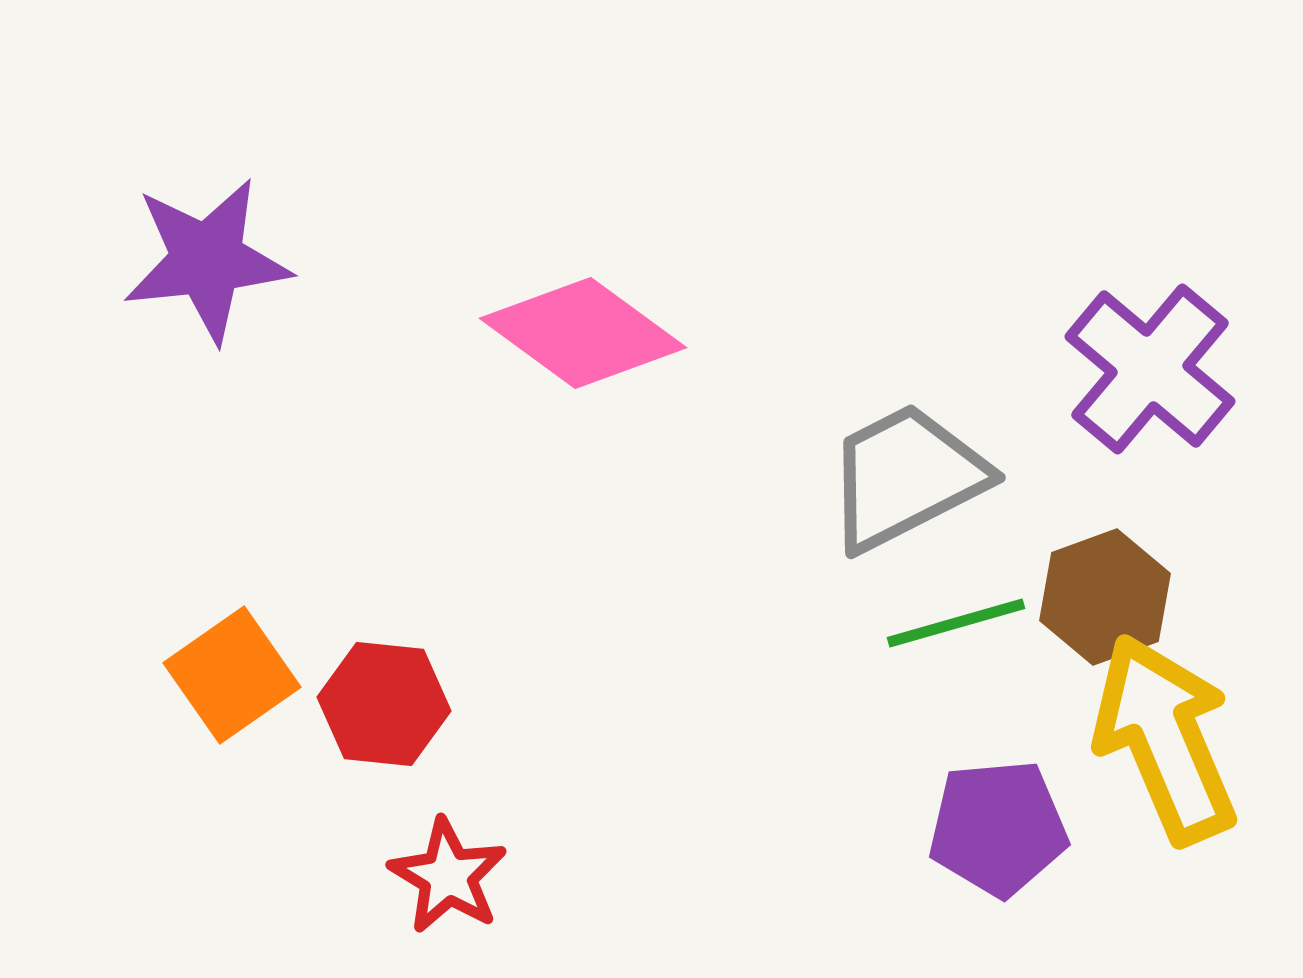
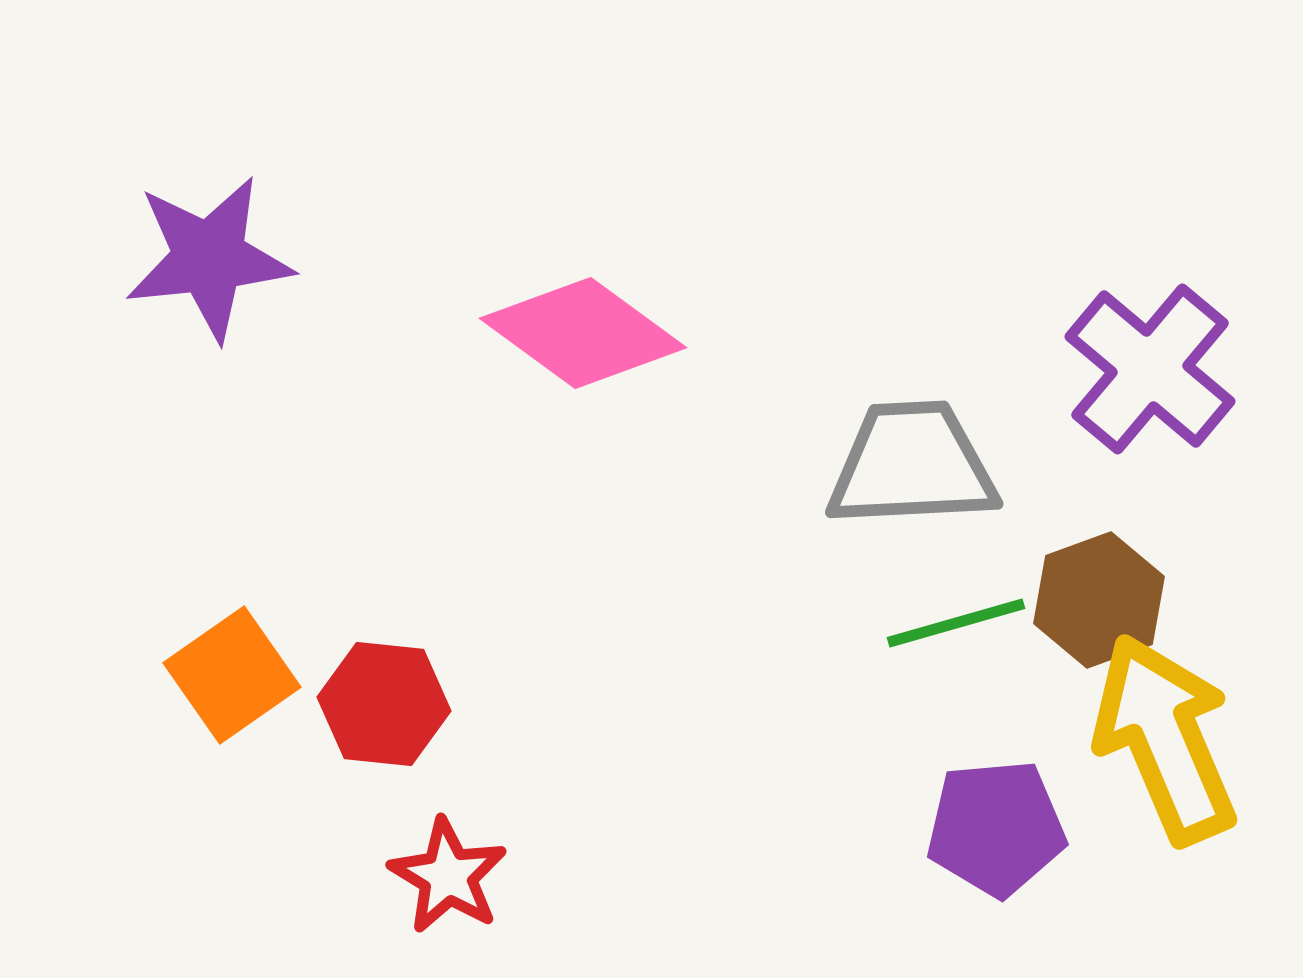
purple star: moved 2 px right, 2 px up
gray trapezoid: moved 6 px right, 12 px up; rotated 24 degrees clockwise
brown hexagon: moved 6 px left, 3 px down
purple pentagon: moved 2 px left
